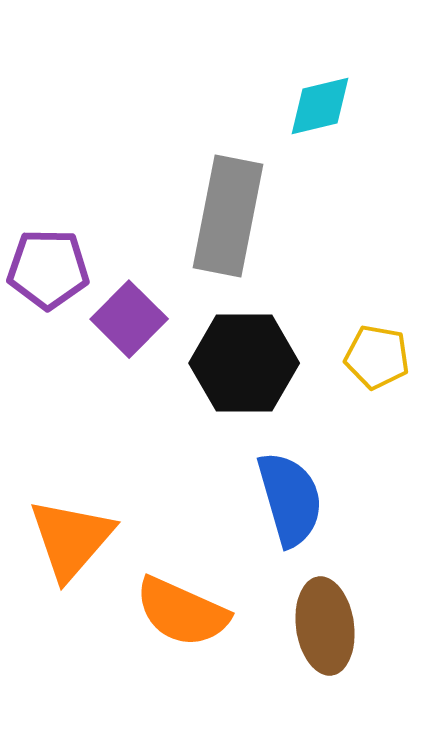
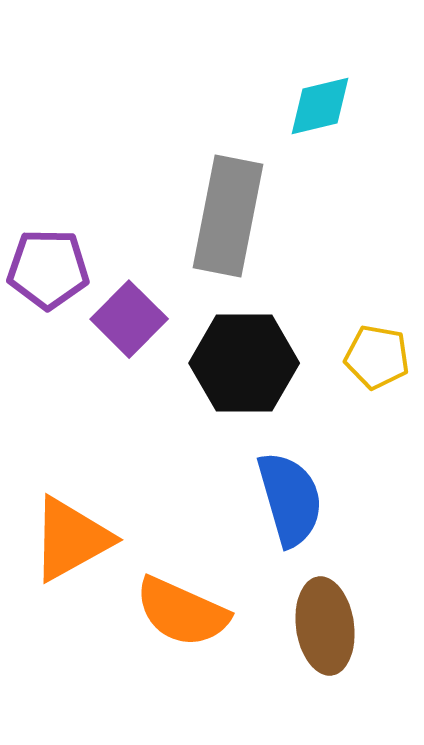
orange triangle: rotated 20 degrees clockwise
